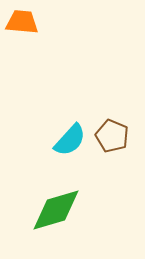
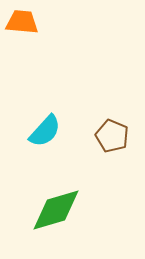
cyan semicircle: moved 25 px left, 9 px up
